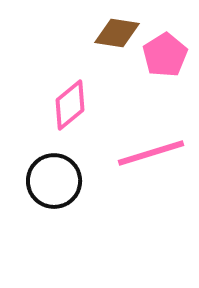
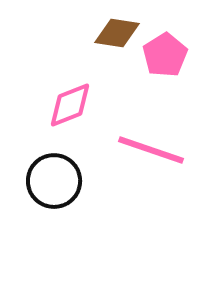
pink diamond: rotated 18 degrees clockwise
pink line: moved 3 px up; rotated 36 degrees clockwise
